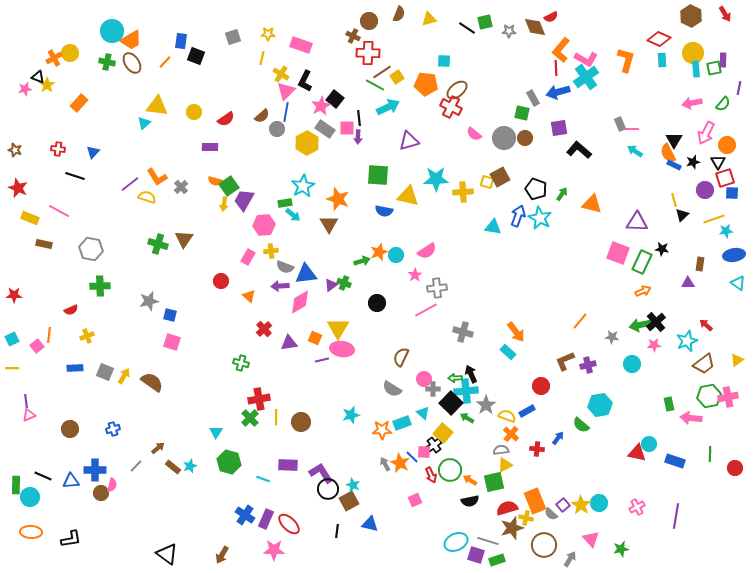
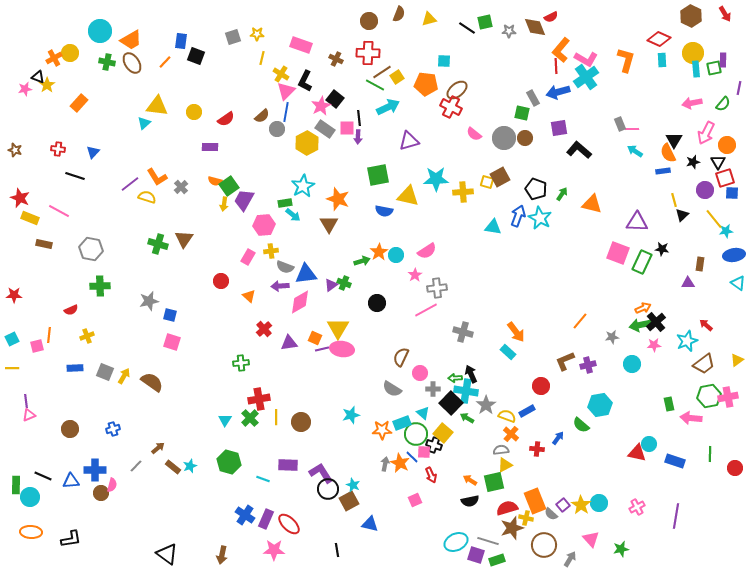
cyan circle at (112, 31): moved 12 px left
yellow star at (268, 34): moved 11 px left
brown cross at (353, 36): moved 17 px left, 23 px down
red line at (556, 68): moved 2 px up
blue rectangle at (674, 165): moved 11 px left, 6 px down; rotated 32 degrees counterclockwise
green square at (378, 175): rotated 15 degrees counterclockwise
red star at (18, 188): moved 2 px right, 10 px down
yellow line at (714, 219): rotated 70 degrees clockwise
orange star at (379, 252): rotated 12 degrees counterclockwise
orange arrow at (643, 291): moved 17 px down
gray star at (612, 337): rotated 16 degrees counterclockwise
pink square at (37, 346): rotated 24 degrees clockwise
purple line at (322, 360): moved 11 px up
green cross at (241, 363): rotated 21 degrees counterclockwise
pink circle at (424, 379): moved 4 px left, 6 px up
cyan cross at (466, 391): rotated 15 degrees clockwise
cyan triangle at (216, 432): moved 9 px right, 12 px up
black cross at (434, 445): rotated 35 degrees counterclockwise
gray arrow at (385, 464): rotated 40 degrees clockwise
green circle at (450, 470): moved 34 px left, 36 px up
black line at (337, 531): moved 19 px down; rotated 16 degrees counterclockwise
brown arrow at (222, 555): rotated 18 degrees counterclockwise
